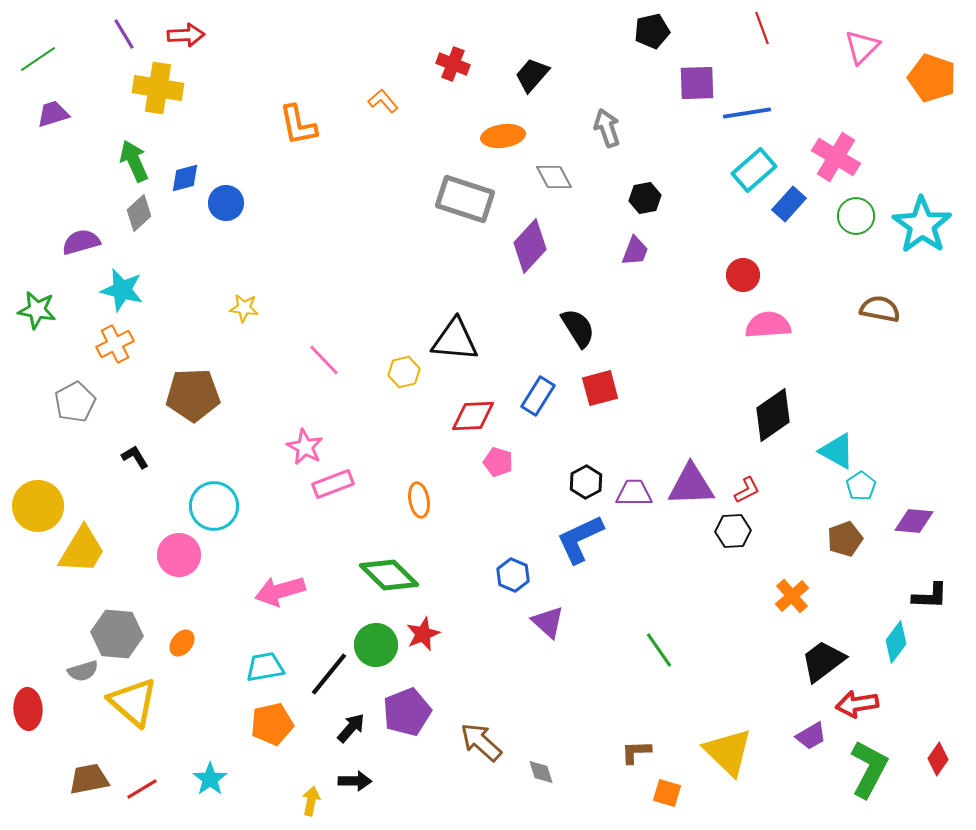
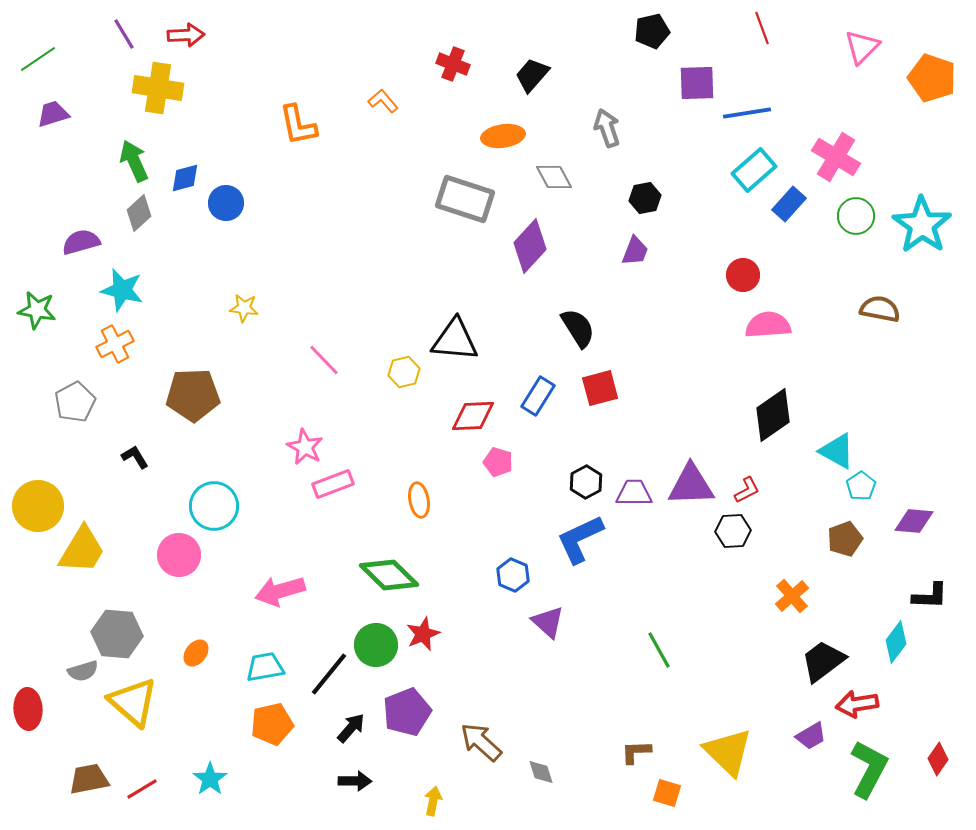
orange ellipse at (182, 643): moved 14 px right, 10 px down
green line at (659, 650): rotated 6 degrees clockwise
yellow arrow at (311, 801): moved 122 px right
